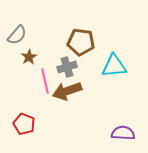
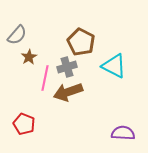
brown pentagon: rotated 20 degrees clockwise
cyan triangle: rotated 32 degrees clockwise
pink line: moved 3 px up; rotated 25 degrees clockwise
brown arrow: moved 1 px right, 1 px down
